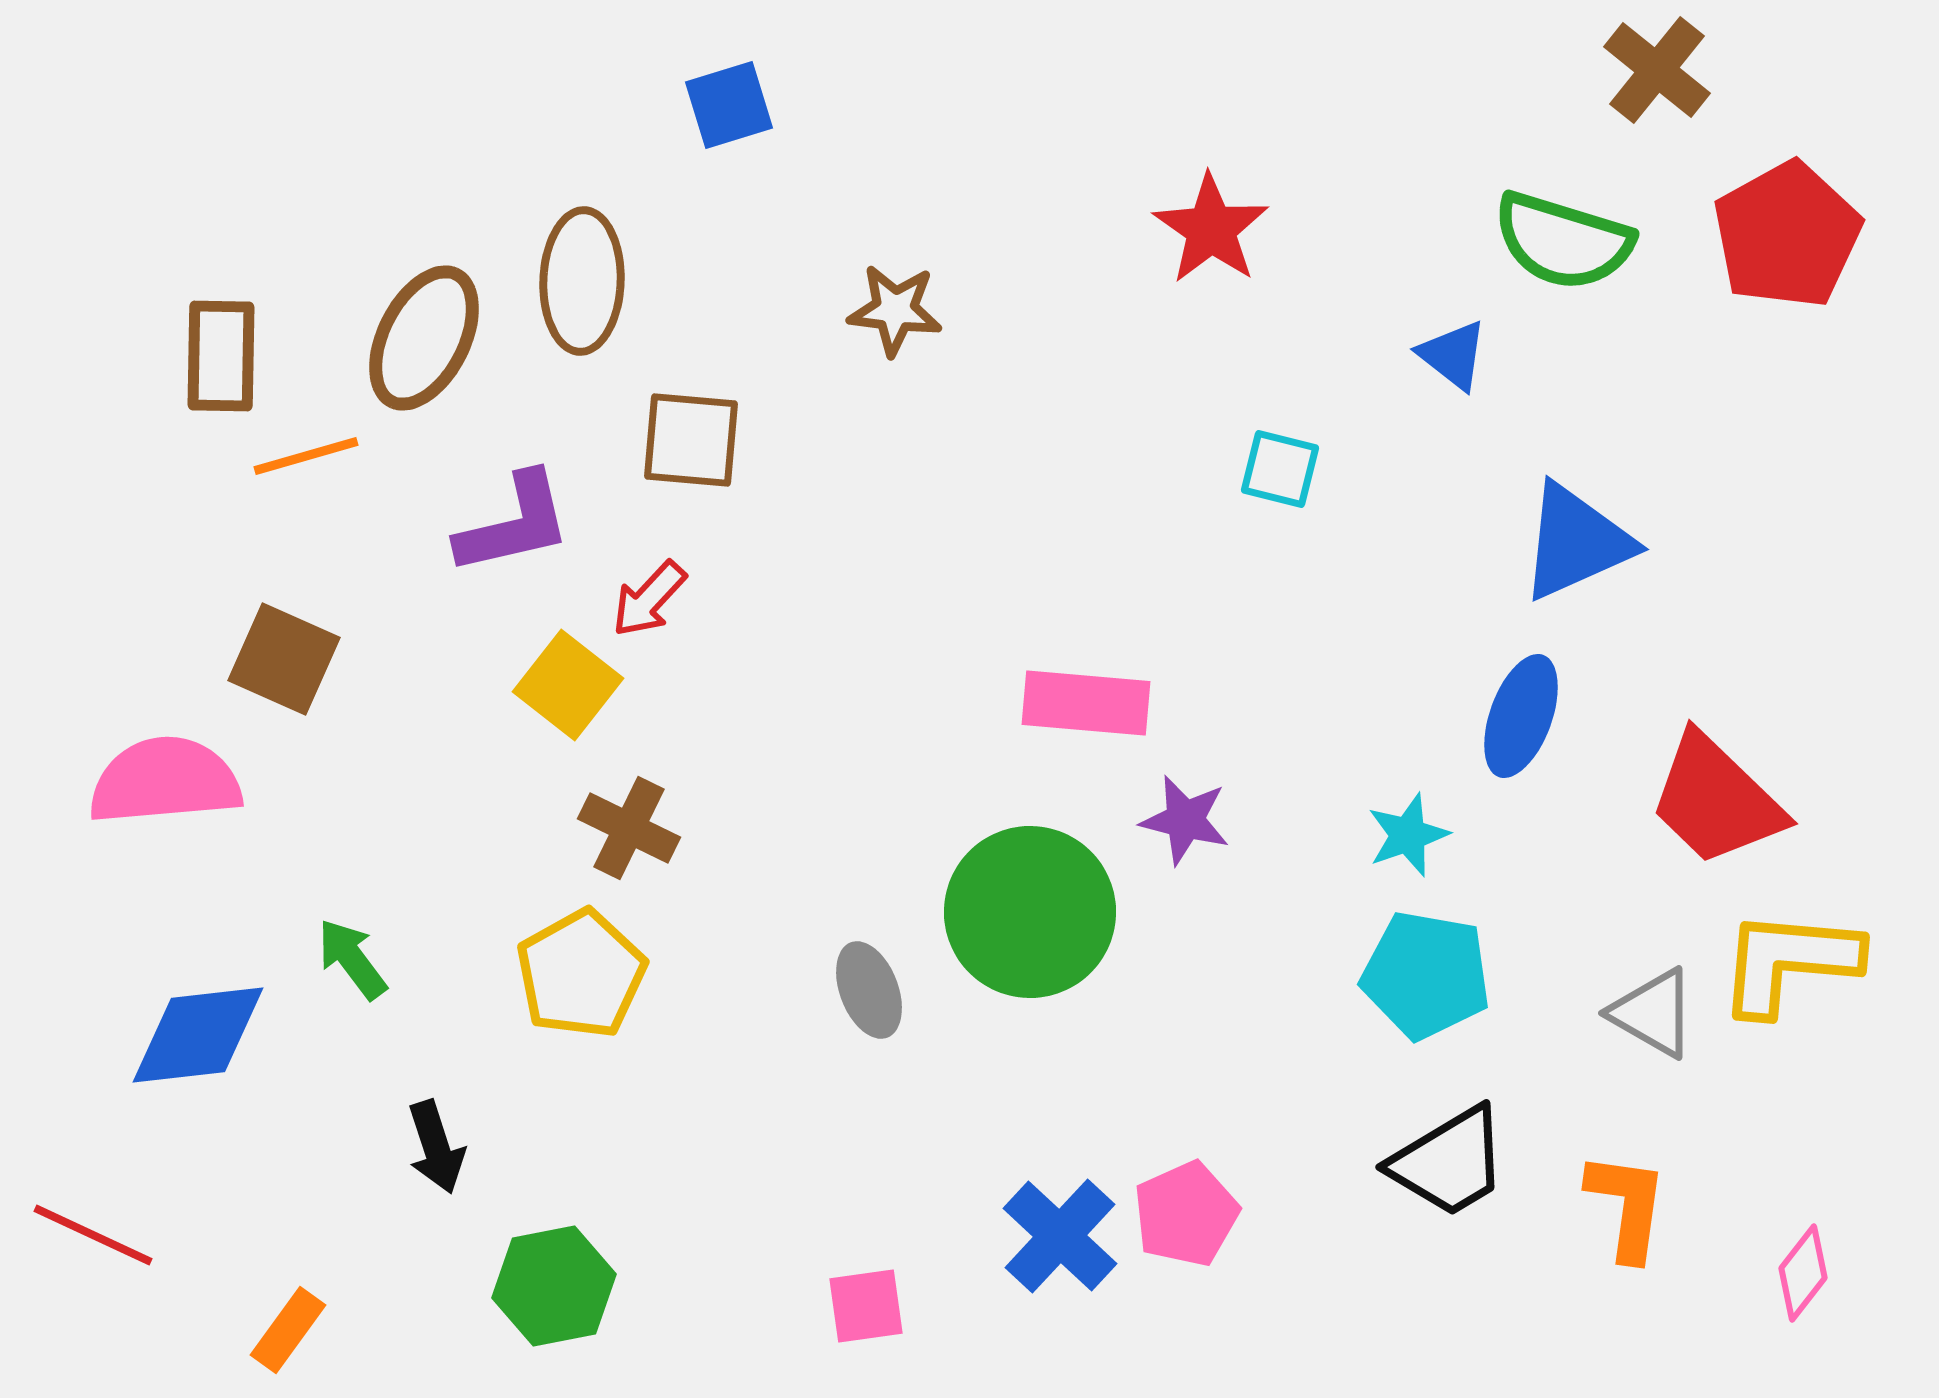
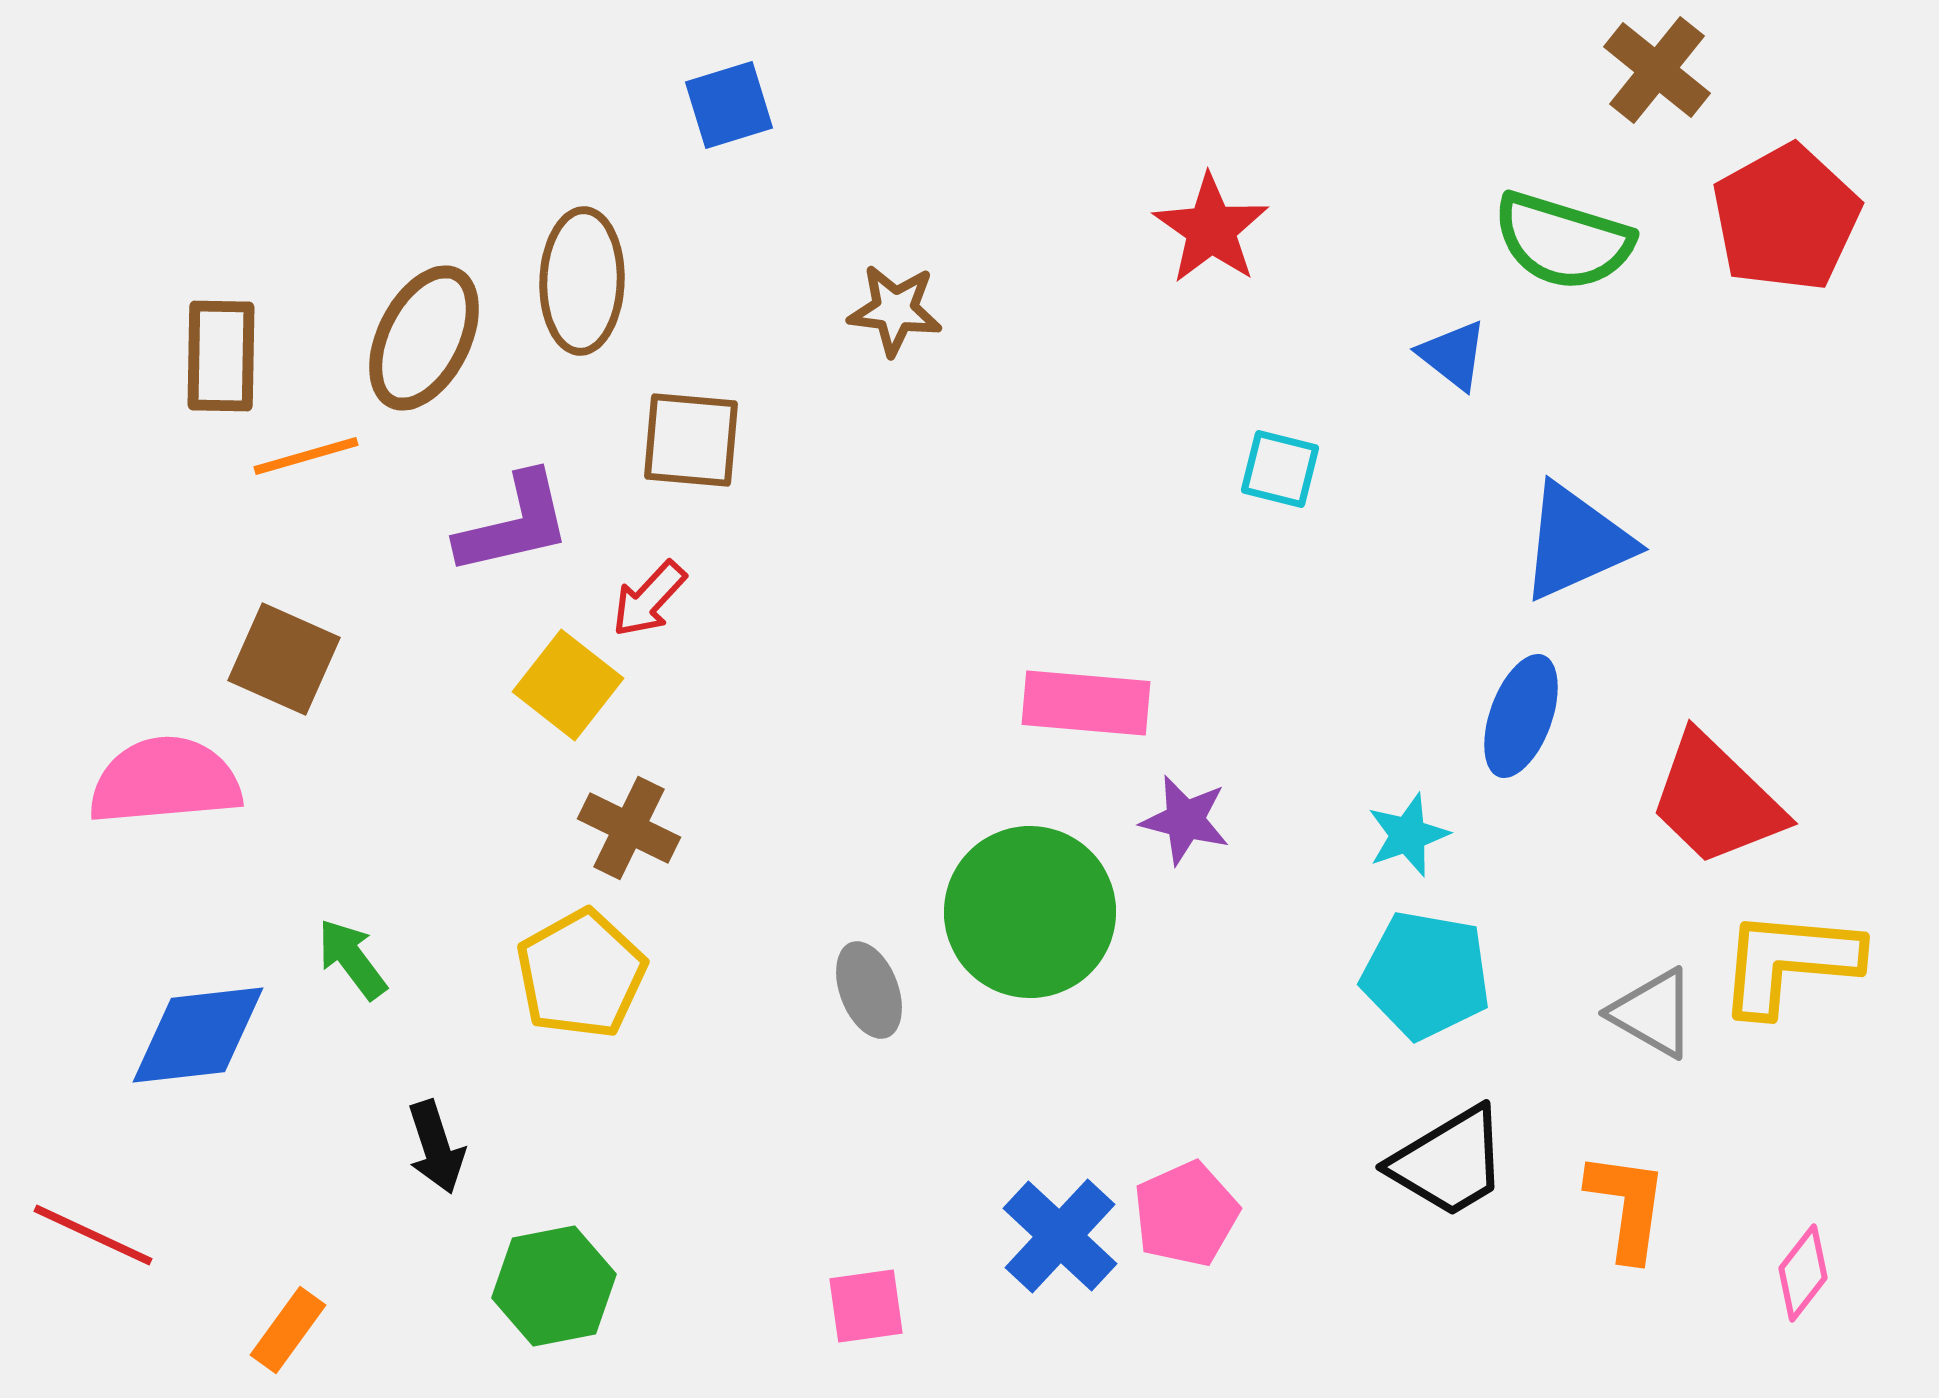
red pentagon at (1787, 235): moved 1 px left, 17 px up
